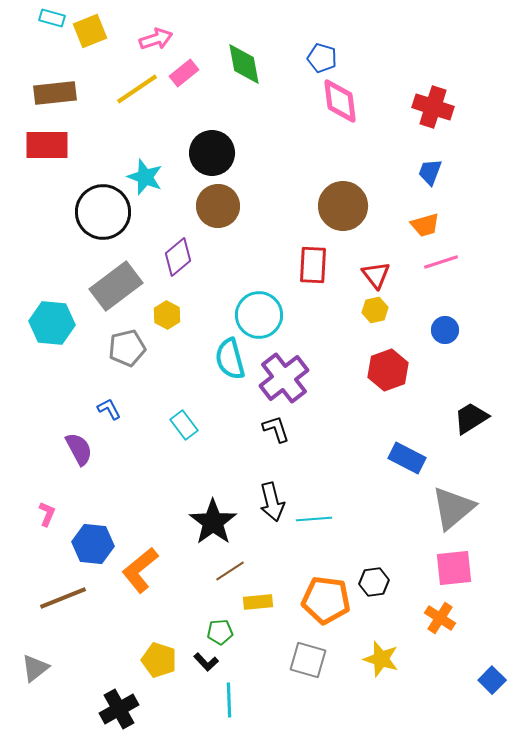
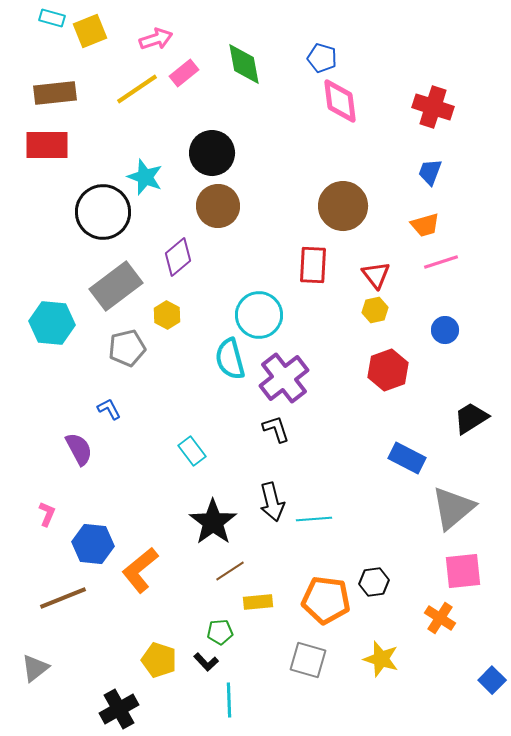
cyan rectangle at (184, 425): moved 8 px right, 26 px down
pink square at (454, 568): moved 9 px right, 3 px down
